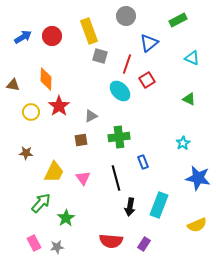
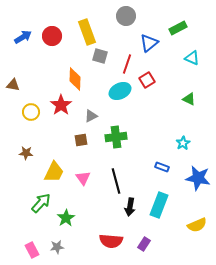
green rectangle: moved 8 px down
yellow rectangle: moved 2 px left, 1 px down
orange diamond: moved 29 px right
cyan ellipse: rotated 70 degrees counterclockwise
red star: moved 2 px right, 1 px up
green cross: moved 3 px left
blue rectangle: moved 19 px right, 5 px down; rotated 48 degrees counterclockwise
black line: moved 3 px down
pink rectangle: moved 2 px left, 7 px down
